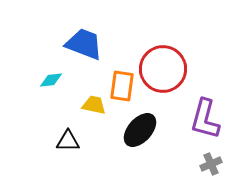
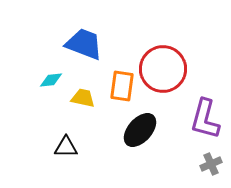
yellow trapezoid: moved 11 px left, 7 px up
black triangle: moved 2 px left, 6 px down
